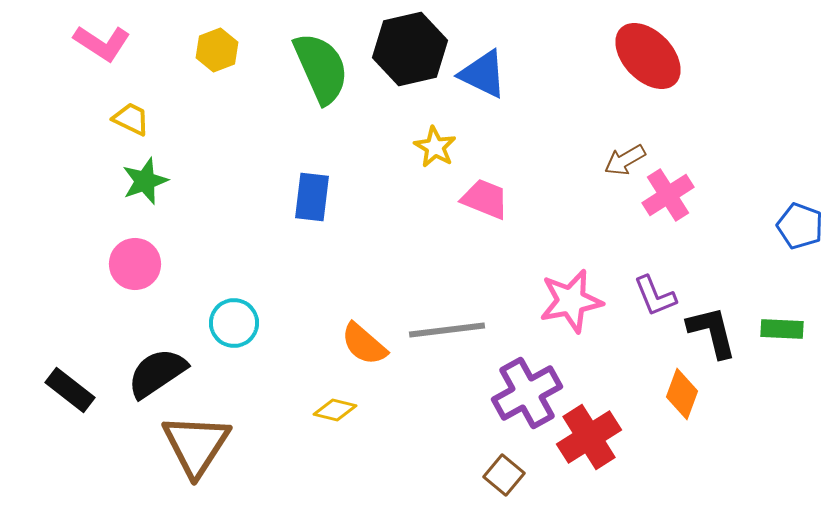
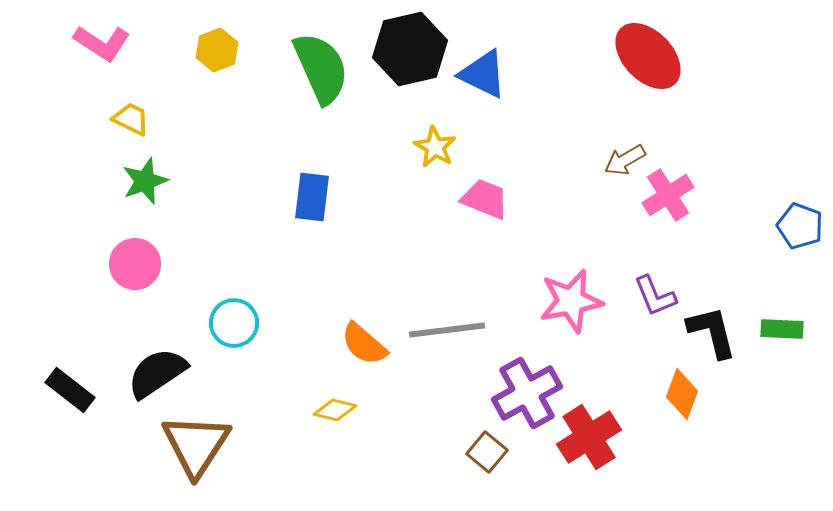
brown square: moved 17 px left, 23 px up
